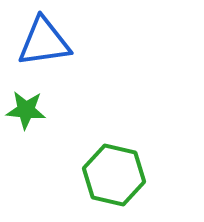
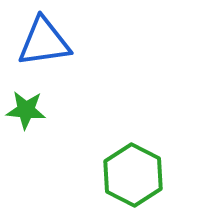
green hexagon: moved 19 px right; rotated 14 degrees clockwise
